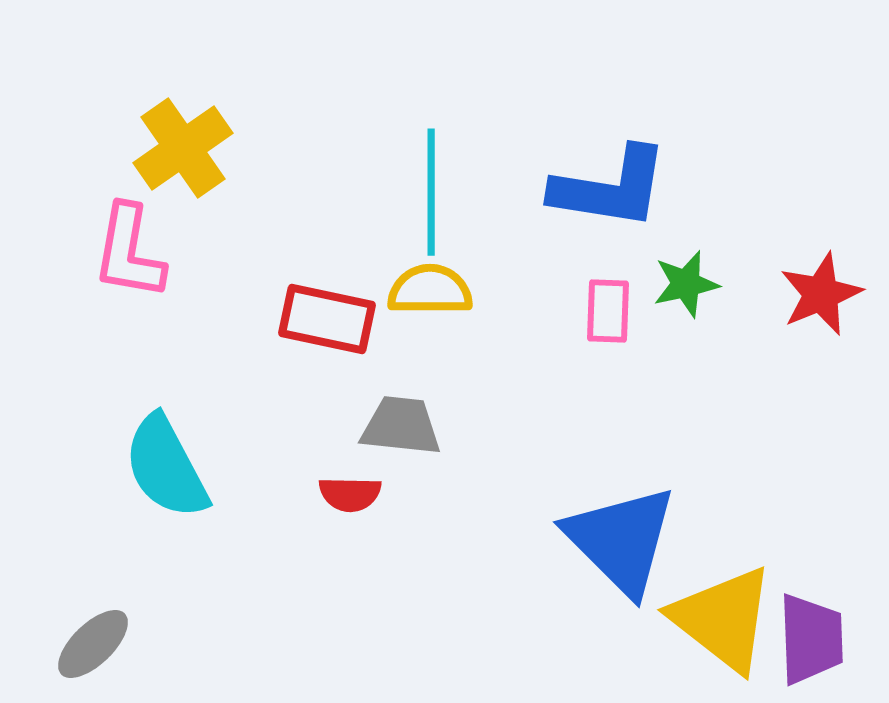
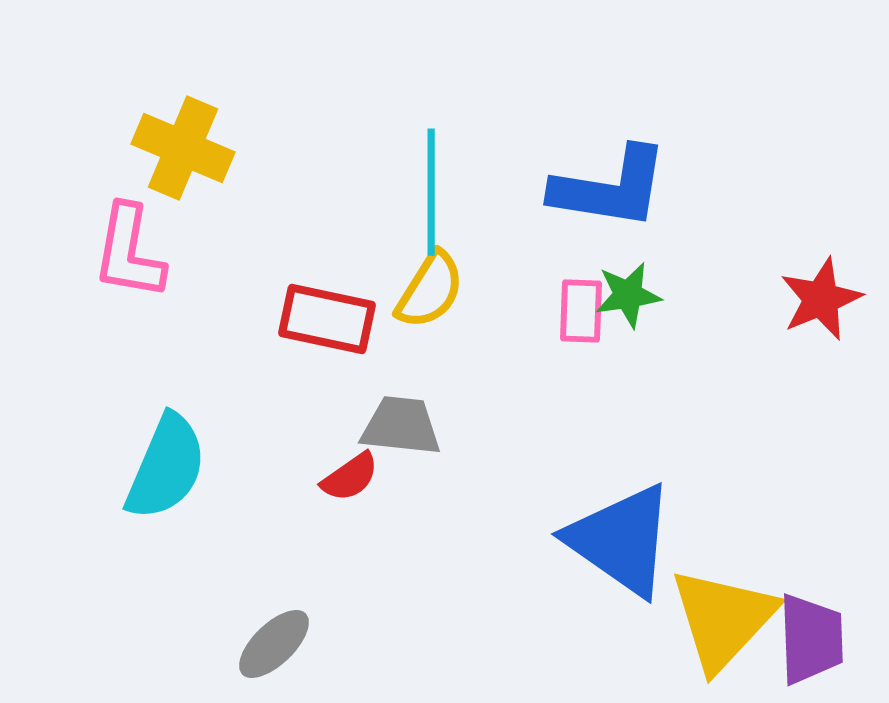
yellow cross: rotated 32 degrees counterclockwise
green star: moved 58 px left, 11 px down; rotated 4 degrees clockwise
yellow semicircle: rotated 122 degrees clockwise
red star: moved 5 px down
pink rectangle: moved 27 px left
cyan semicircle: rotated 129 degrees counterclockwise
red semicircle: moved 17 px up; rotated 36 degrees counterclockwise
blue triangle: rotated 10 degrees counterclockwise
yellow triangle: rotated 35 degrees clockwise
gray ellipse: moved 181 px right
